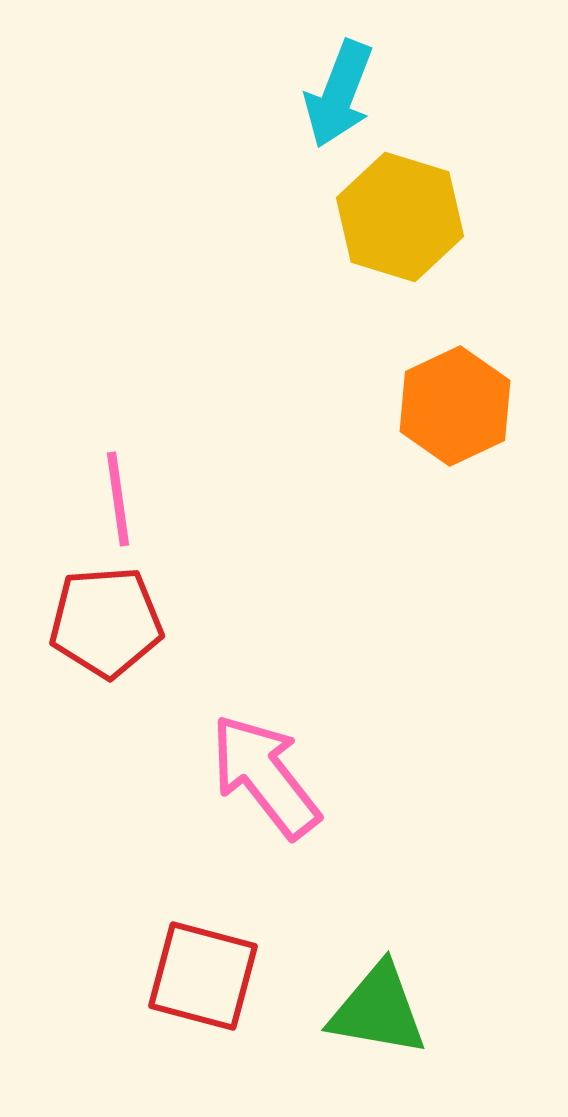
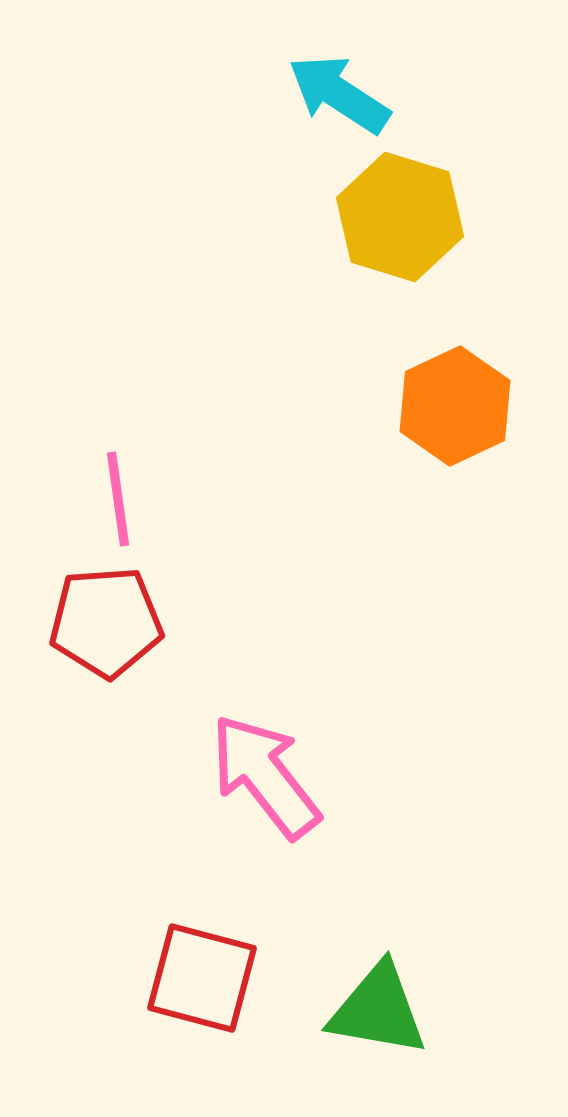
cyan arrow: rotated 102 degrees clockwise
red square: moved 1 px left, 2 px down
